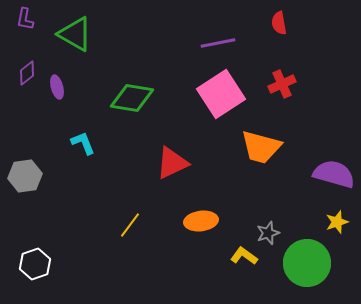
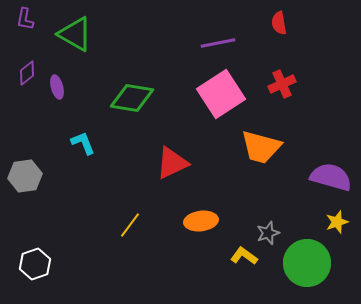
purple semicircle: moved 3 px left, 3 px down
